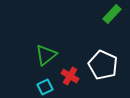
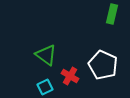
green rectangle: rotated 30 degrees counterclockwise
green triangle: rotated 45 degrees counterclockwise
